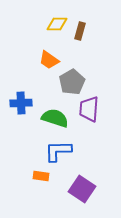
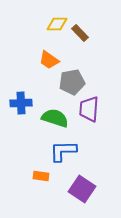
brown rectangle: moved 2 px down; rotated 60 degrees counterclockwise
gray pentagon: rotated 20 degrees clockwise
blue L-shape: moved 5 px right
